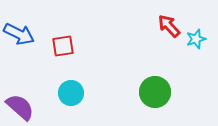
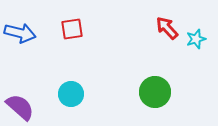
red arrow: moved 2 px left, 2 px down
blue arrow: moved 1 px right, 1 px up; rotated 12 degrees counterclockwise
red square: moved 9 px right, 17 px up
cyan circle: moved 1 px down
